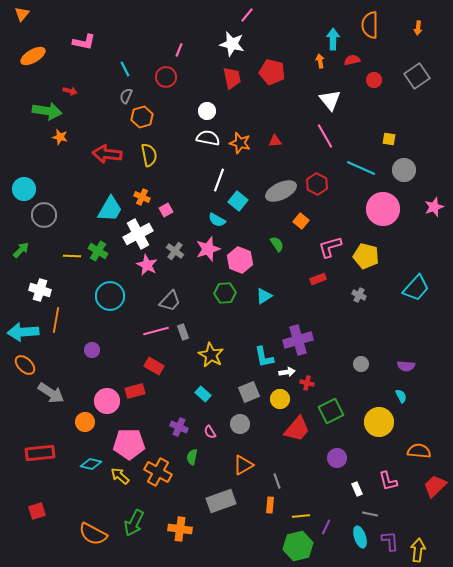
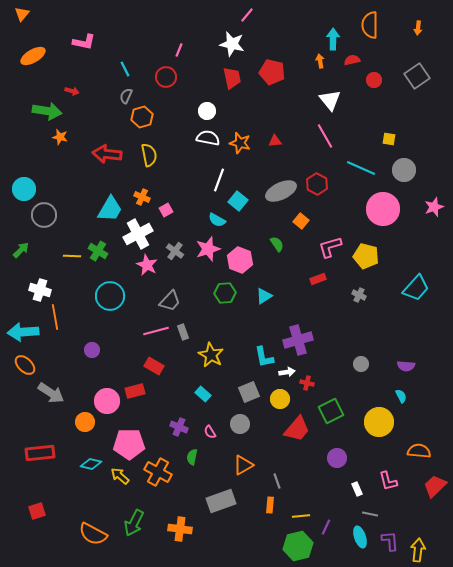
red arrow at (70, 91): moved 2 px right
orange line at (56, 320): moved 1 px left, 3 px up; rotated 20 degrees counterclockwise
